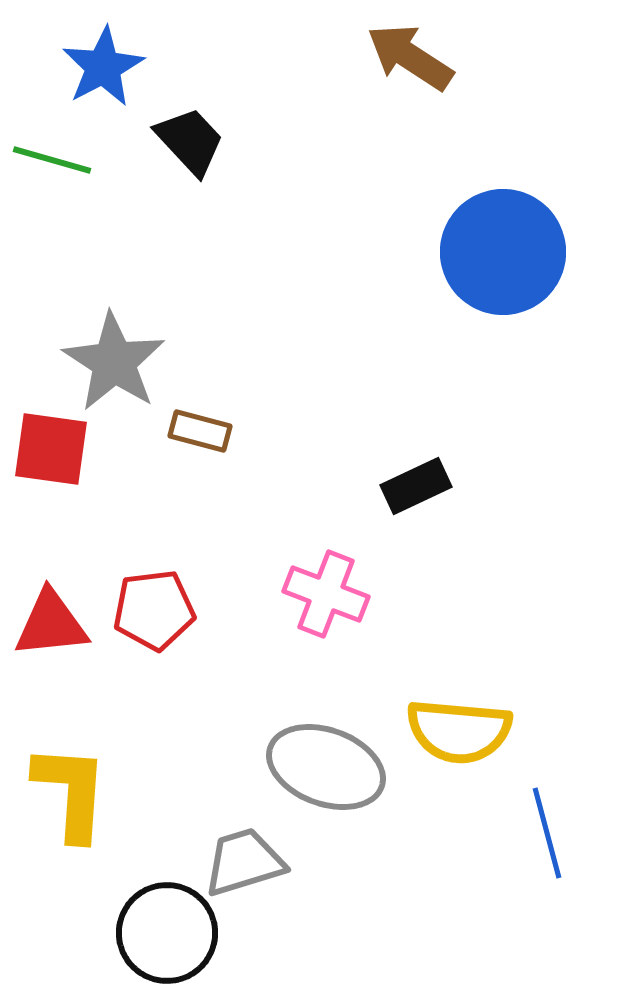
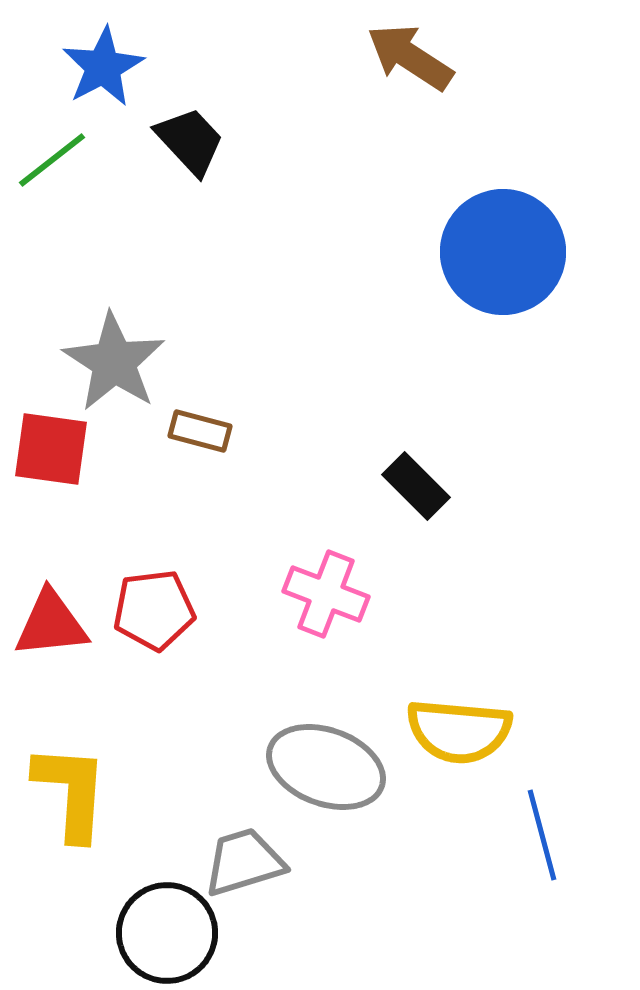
green line: rotated 54 degrees counterclockwise
black rectangle: rotated 70 degrees clockwise
blue line: moved 5 px left, 2 px down
